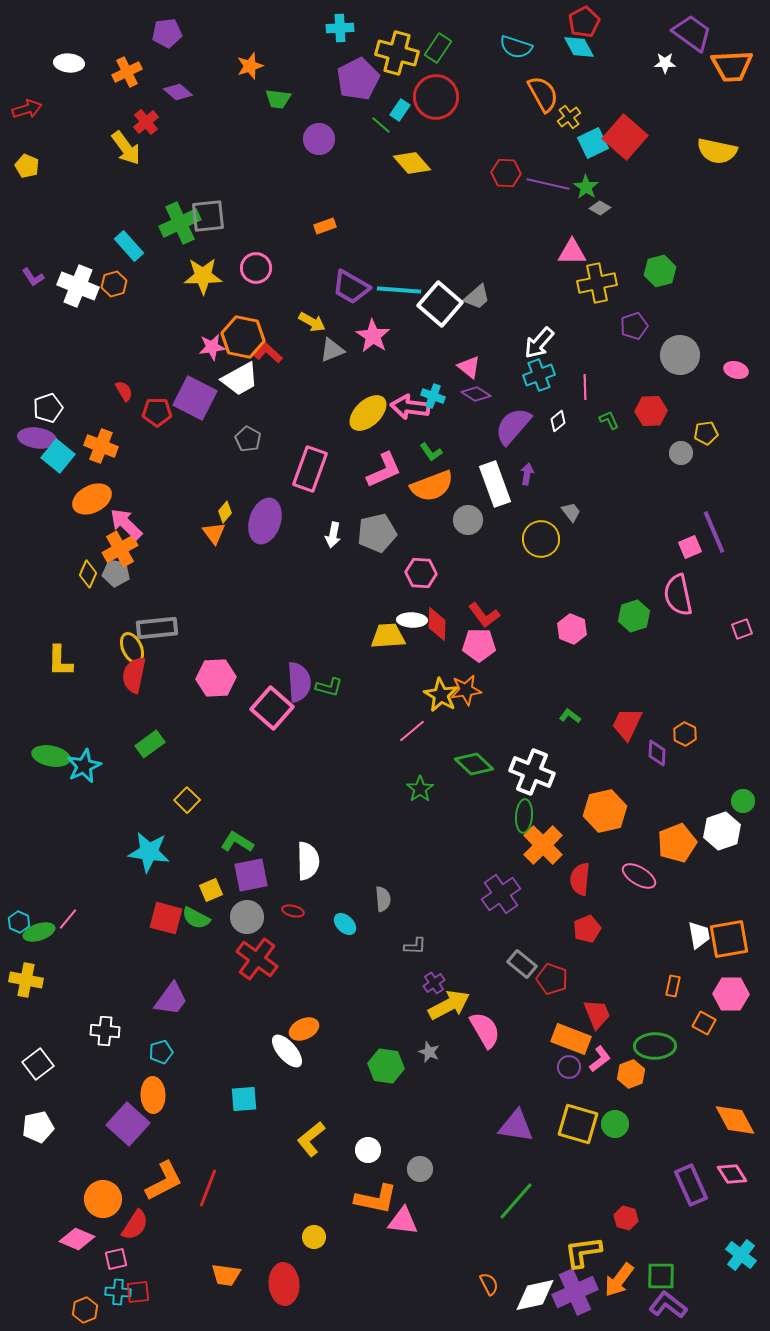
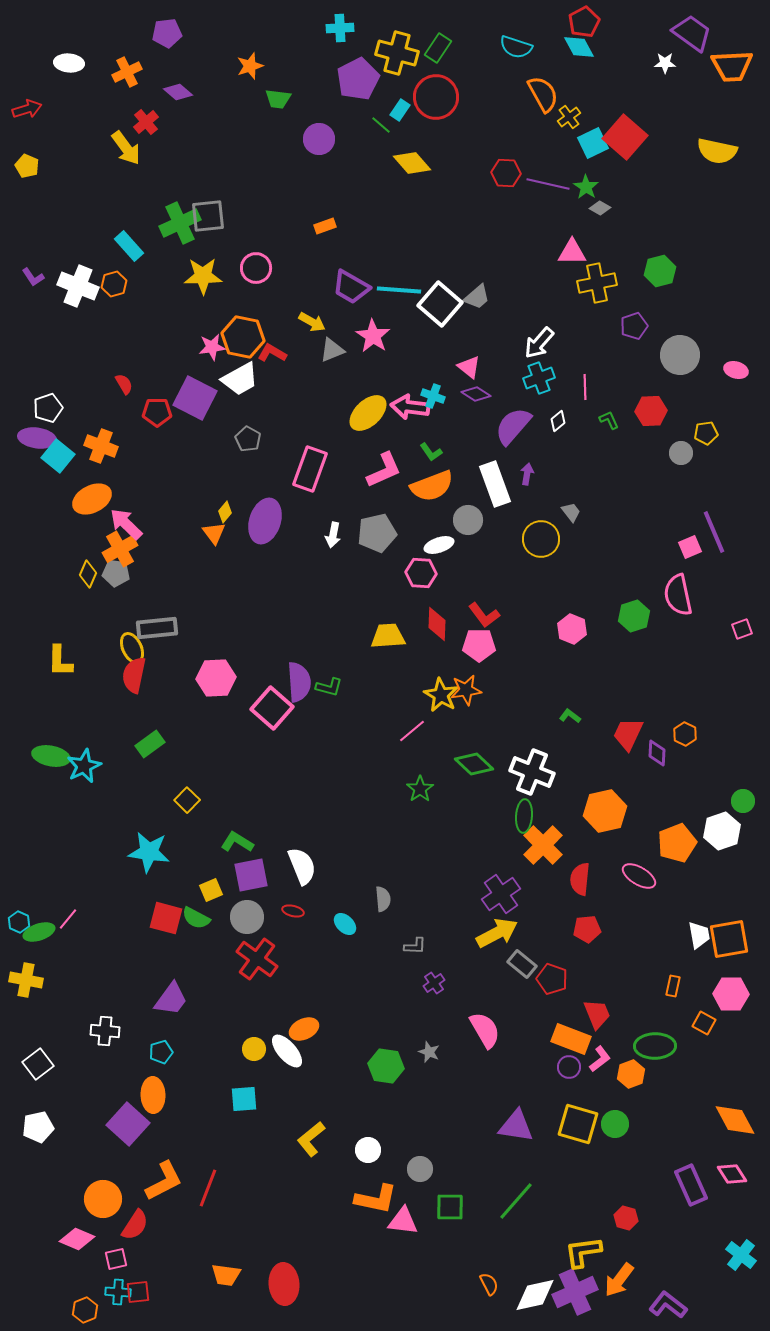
red L-shape at (268, 353): moved 4 px right; rotated 12 degrees counterclockwise
cyan cross at (539, 375): moved 3 px down
red semicircle at (124, 391): moved 7 px up
white ellipse at (412, 620): moved 27 px right, 75 px up; rotated 20 degrees counterclockwise
red trapezoid at (627, 724): moved 1 px right, 10 px down
white semicircle at (308, 861): moved 6 px left, 5 px down; rotated 21 degrees counterclockwise
red pentagon at (587, 929): rotated 16 degrees clockwise
yellow arrow at (449, 1005): moved 48 px right, 72 px up
yellow circle at (314, 1237): moved 60 px left, 188 px up
green square at (661, 1276): moved 211 px left, 69 px up
